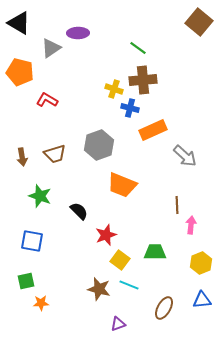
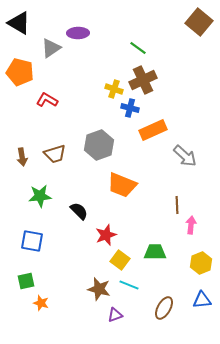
brown cross: rotated 20 degrees counterclockwise
green star: rotated 25 degrees counterclockwise
orange star: rotated 21 degrees clockwise
purple triangle: moved 3 px left, 9 px up
